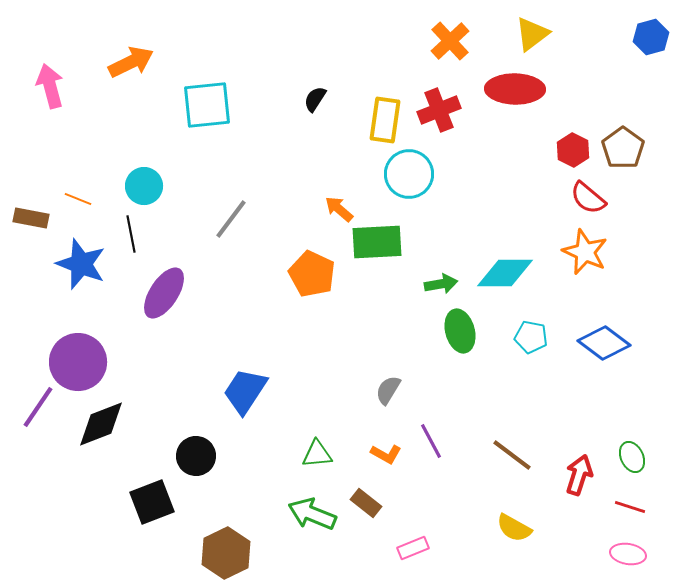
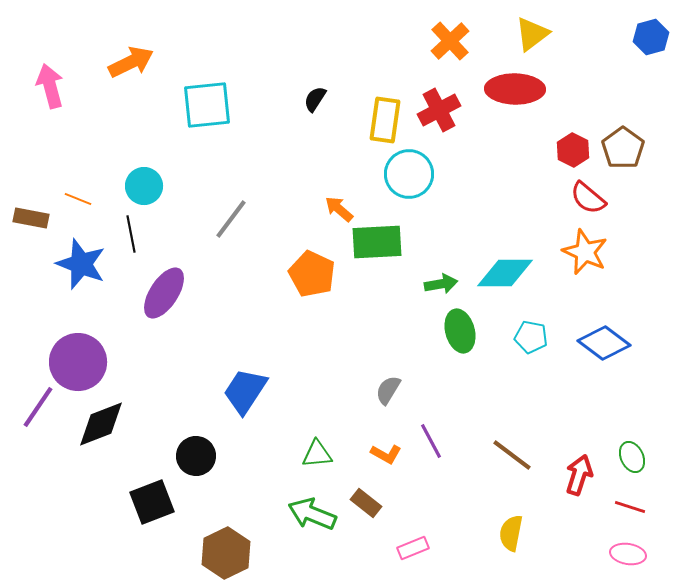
red cross at (439, 110): rotated 6 degrees counterclockwise
yellow semicircle at (514, 528): moved 3 px left, 5 px down; rotated 72 degrees clockwise
